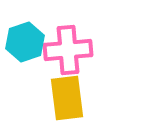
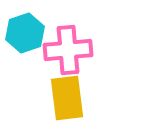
cyan hexagon: moved 9 px up
